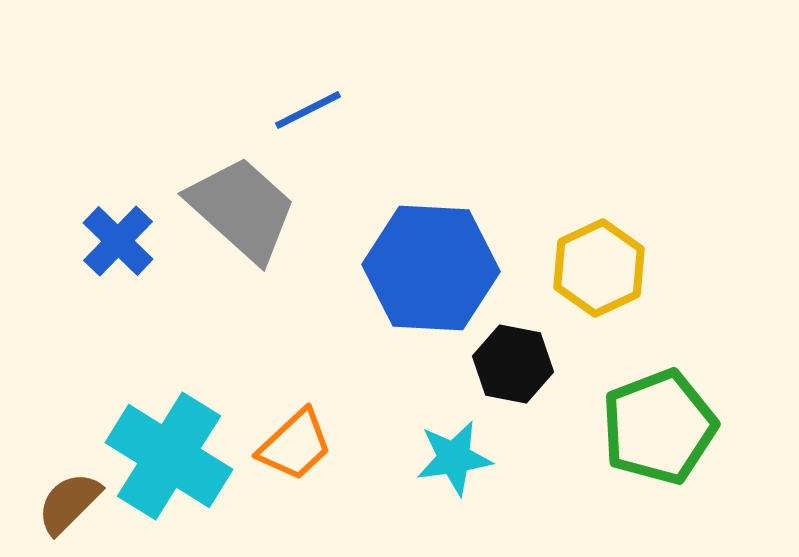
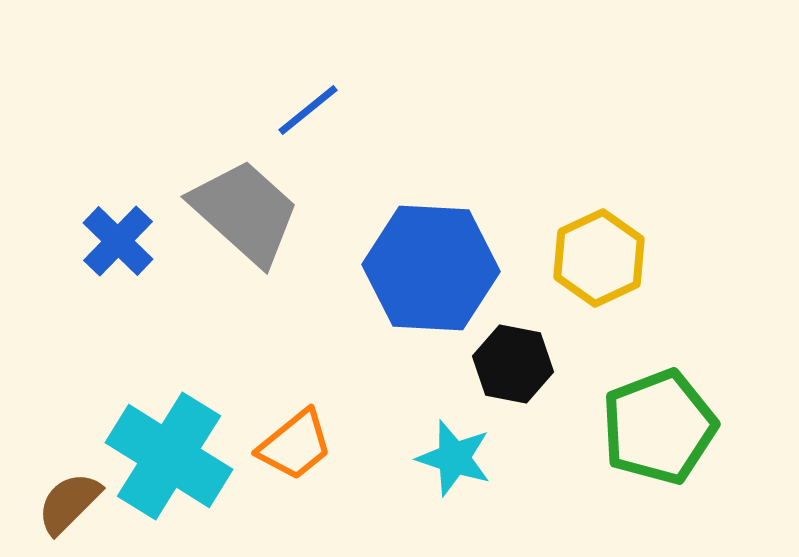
blue line: rotated 12 degrees counterclockwise
gray trapezoid: moved 3 px right, 3 px down
yellow hexagon: moved 10 px up
orange trapezoid: rotated 4 degrees clockwise
cyan star: rotated 26 degrees clockwise
